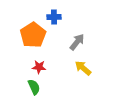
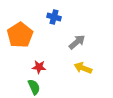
blue cross: rotated 16 degrees clockwise
orange pentagon: moved 13 px left
gray arrow: rotated 12 degrees clockwise
yellow arrow: rotated 18 degrees counterclockwise
